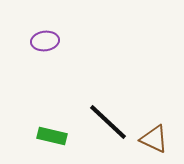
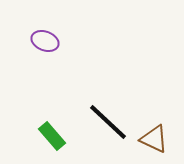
purple ellipse: rotated 28 degrees clockwise
green rectangle: rotated 36 degrees clockwise
